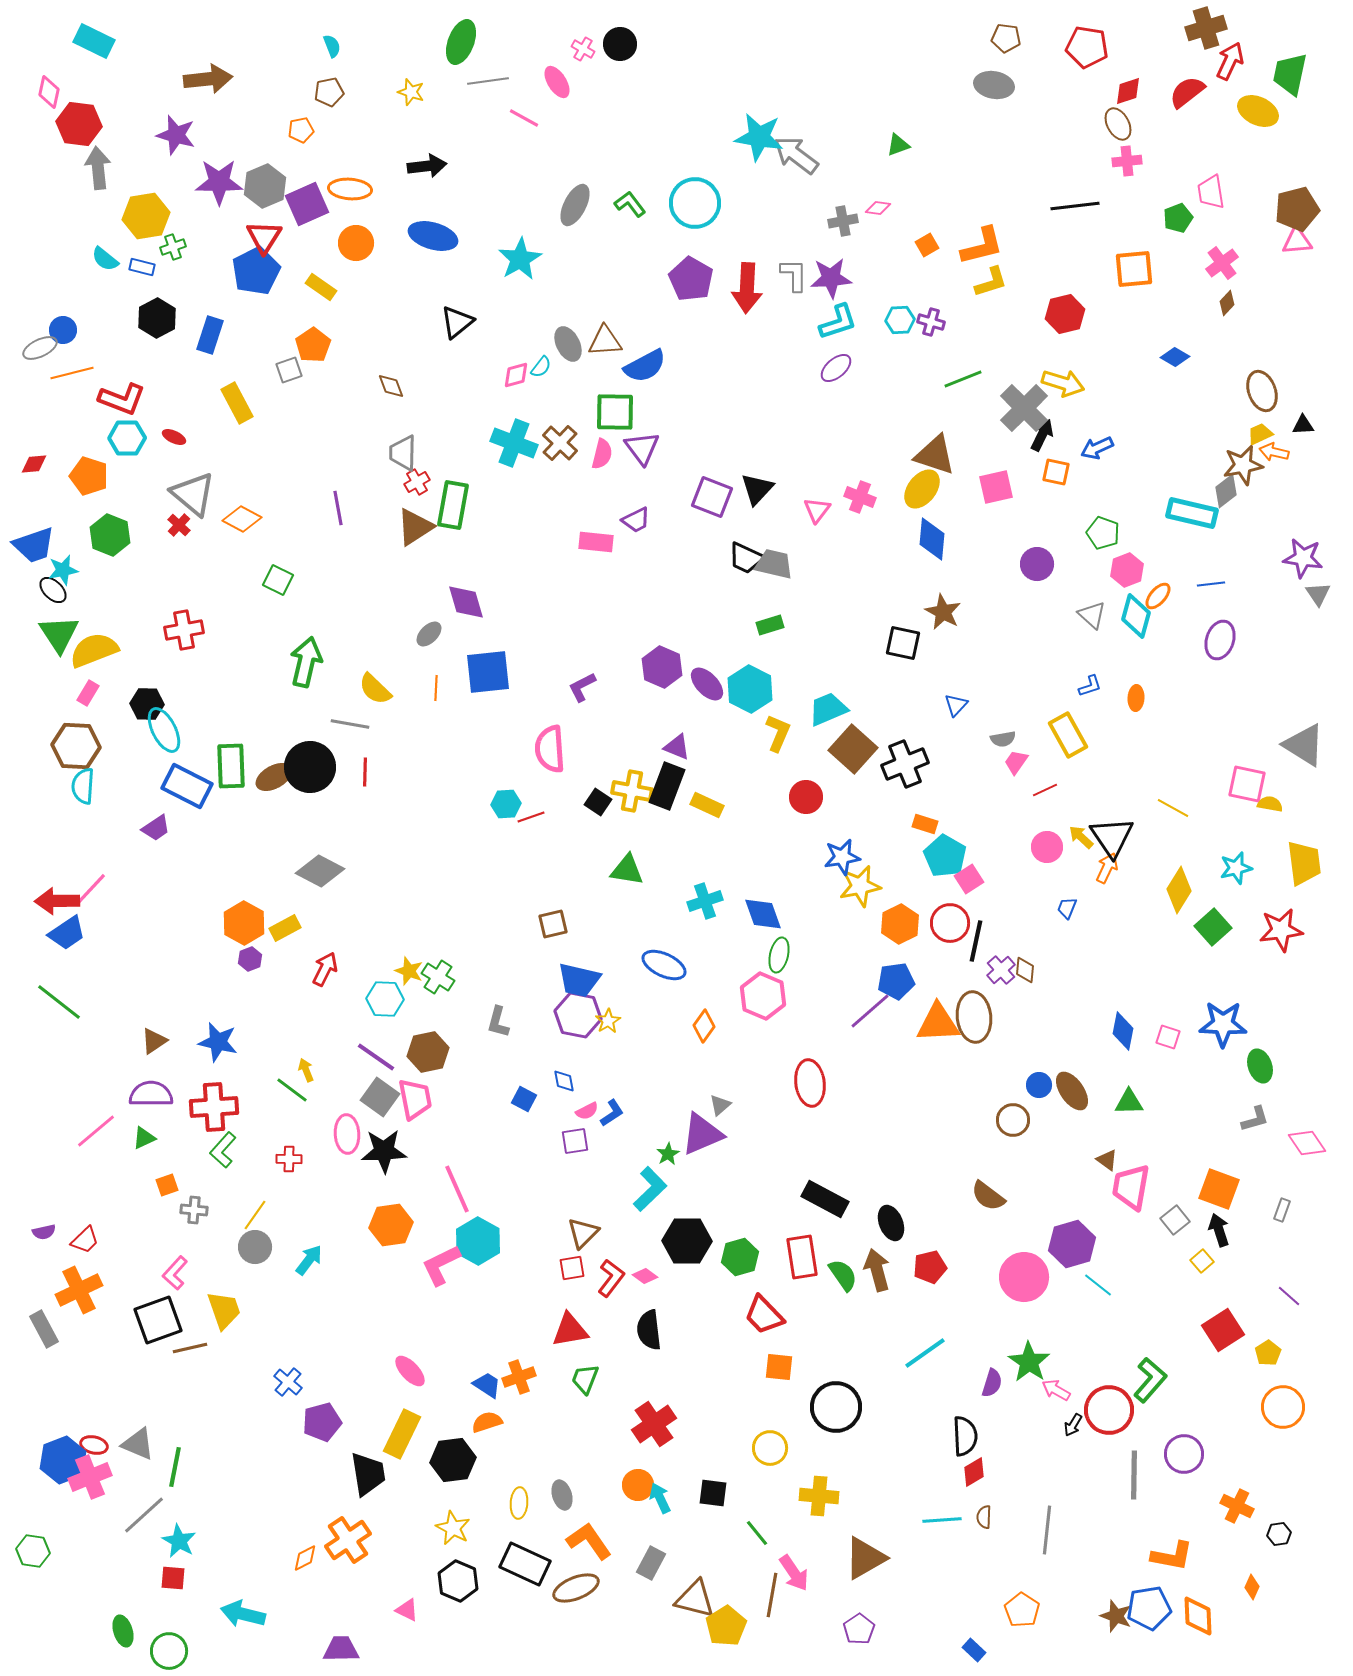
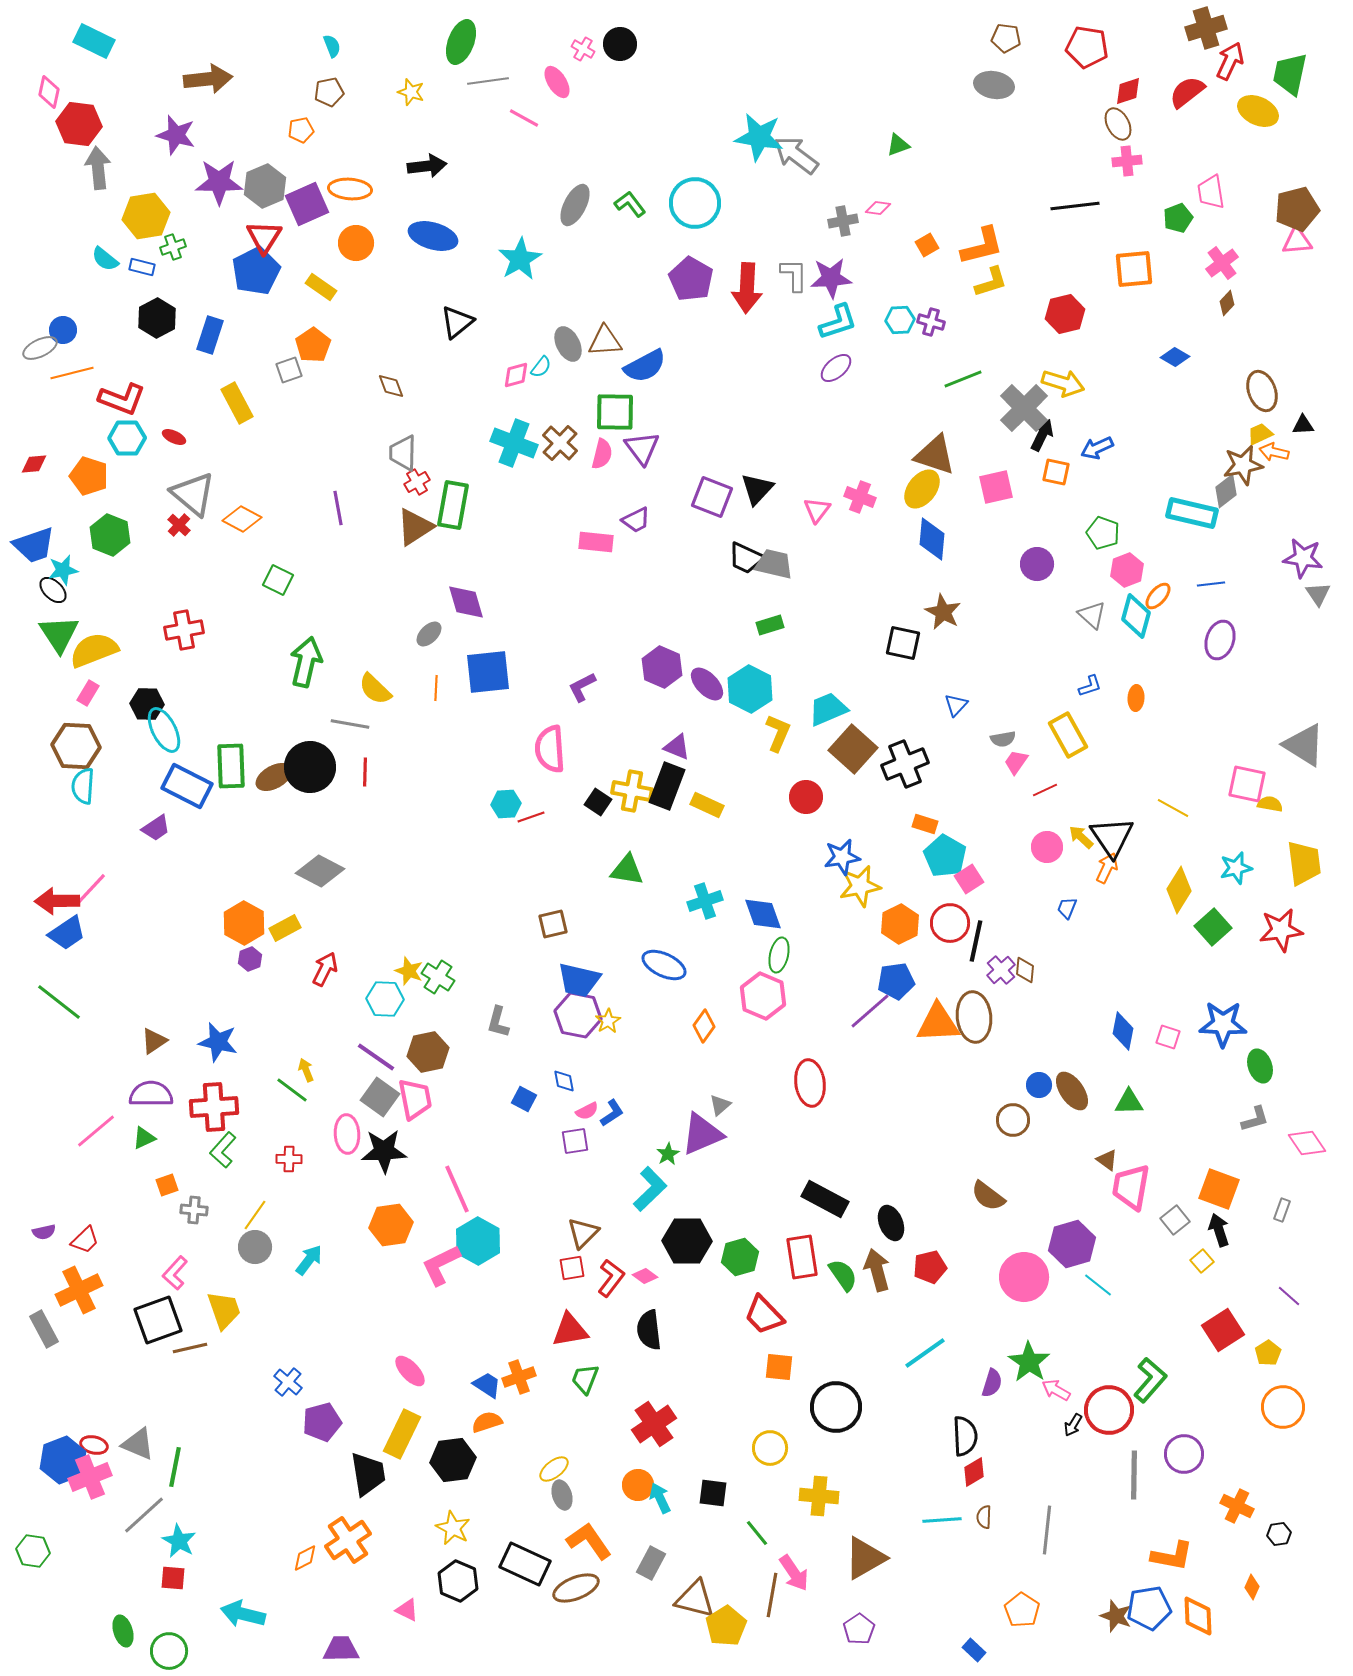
yellow ellipse at (519, 1503): moved 35 px right, 34 px up; rotated 48 degrees clockwise
